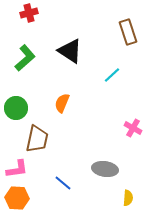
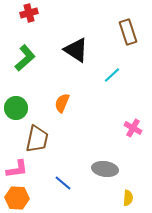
black triangle: moved 6 px right, 1 px up
